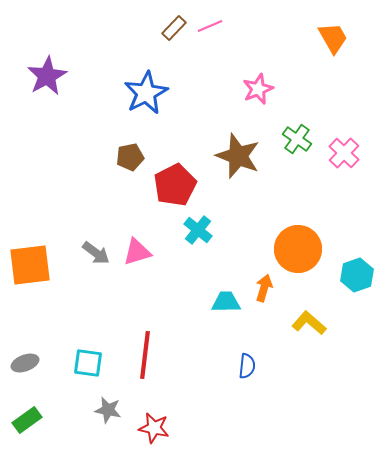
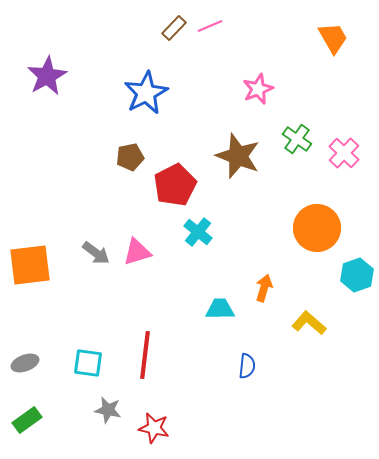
cyan cross: moved 2 px down
orange circle: moved 19 px right, 21 px up
cyan trapezoid: moved 6 px left, 7 px down
